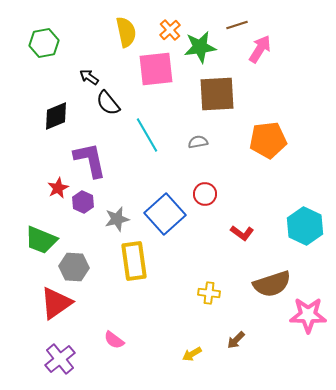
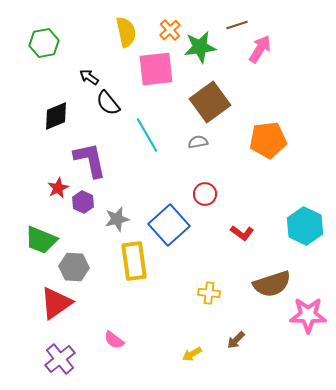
brown square: moved 7 px left, 8 px down; rotated 33 degrees counterclockwise
blue square: moved 4 px right, 11 px down
